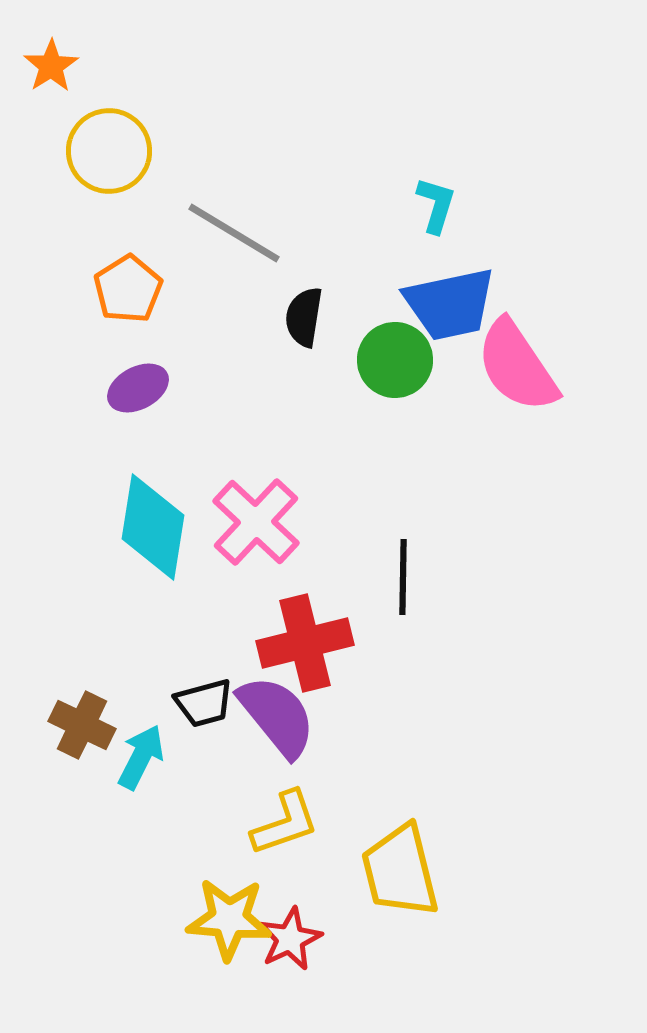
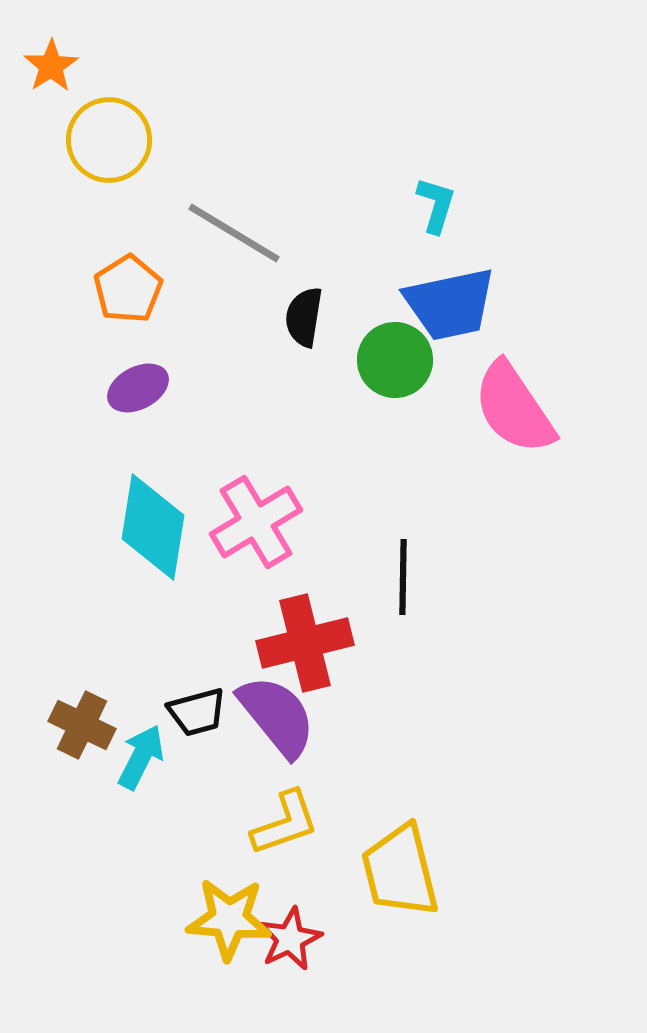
yellow circle: moved 11 px up
pink semicircle: moved 3 px left, 42 px down
pink cross: rotated 16 degrees clockwise
black trapezoid: moved 7 px left, 9 px down
